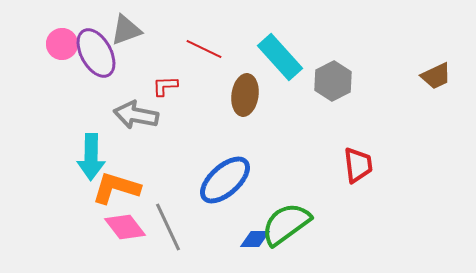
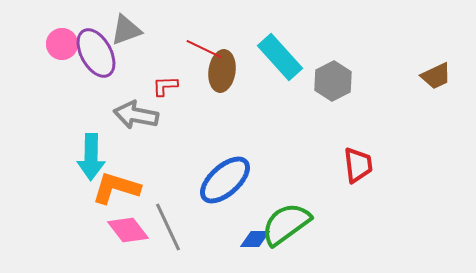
brown ellipse: moved 23 px left, 24 px up
pink diamond: moved 3 px right, 3 px down
